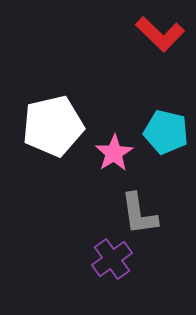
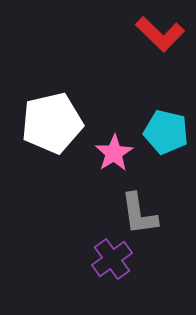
white pentagon: moved 1 px left, 3 px up
